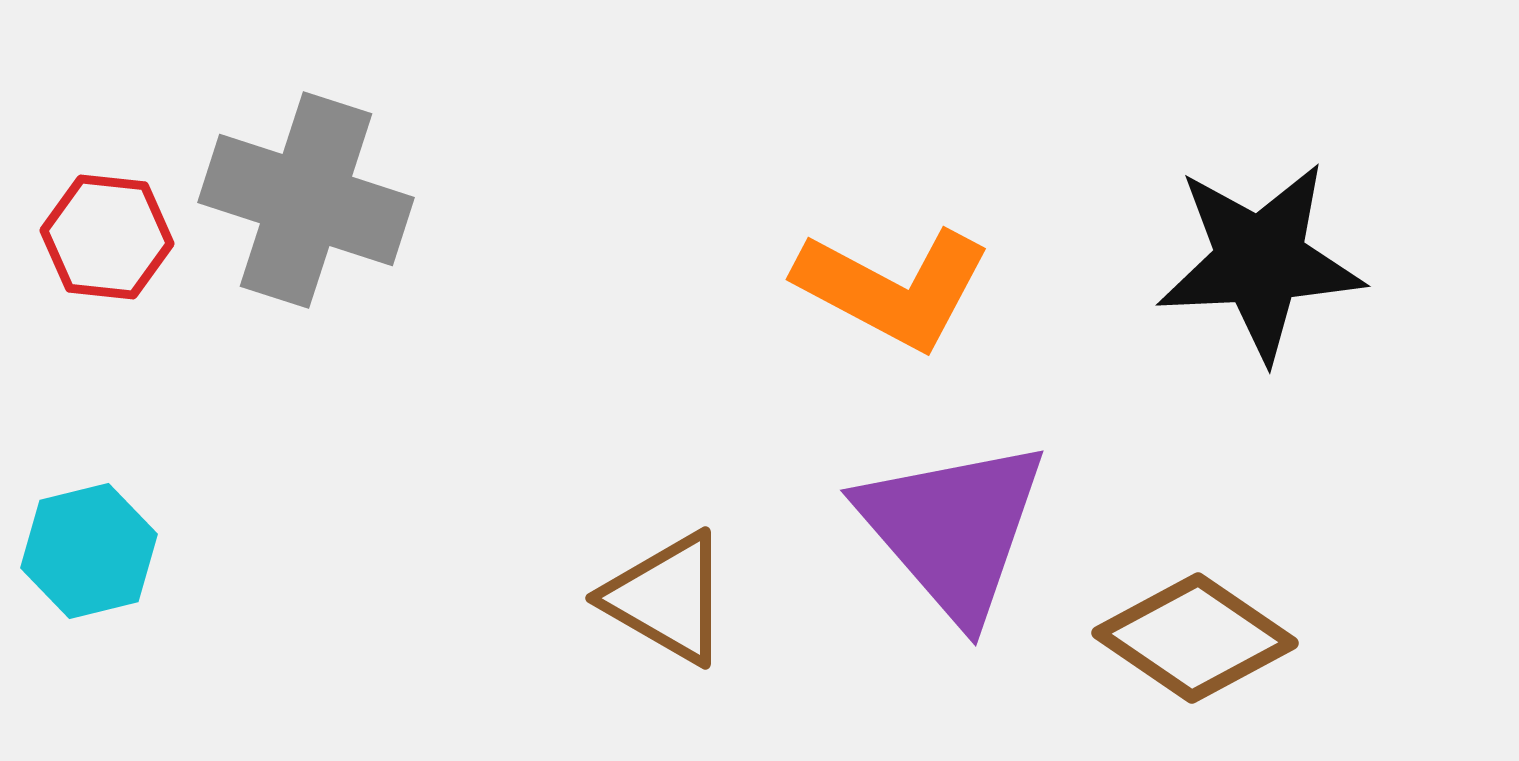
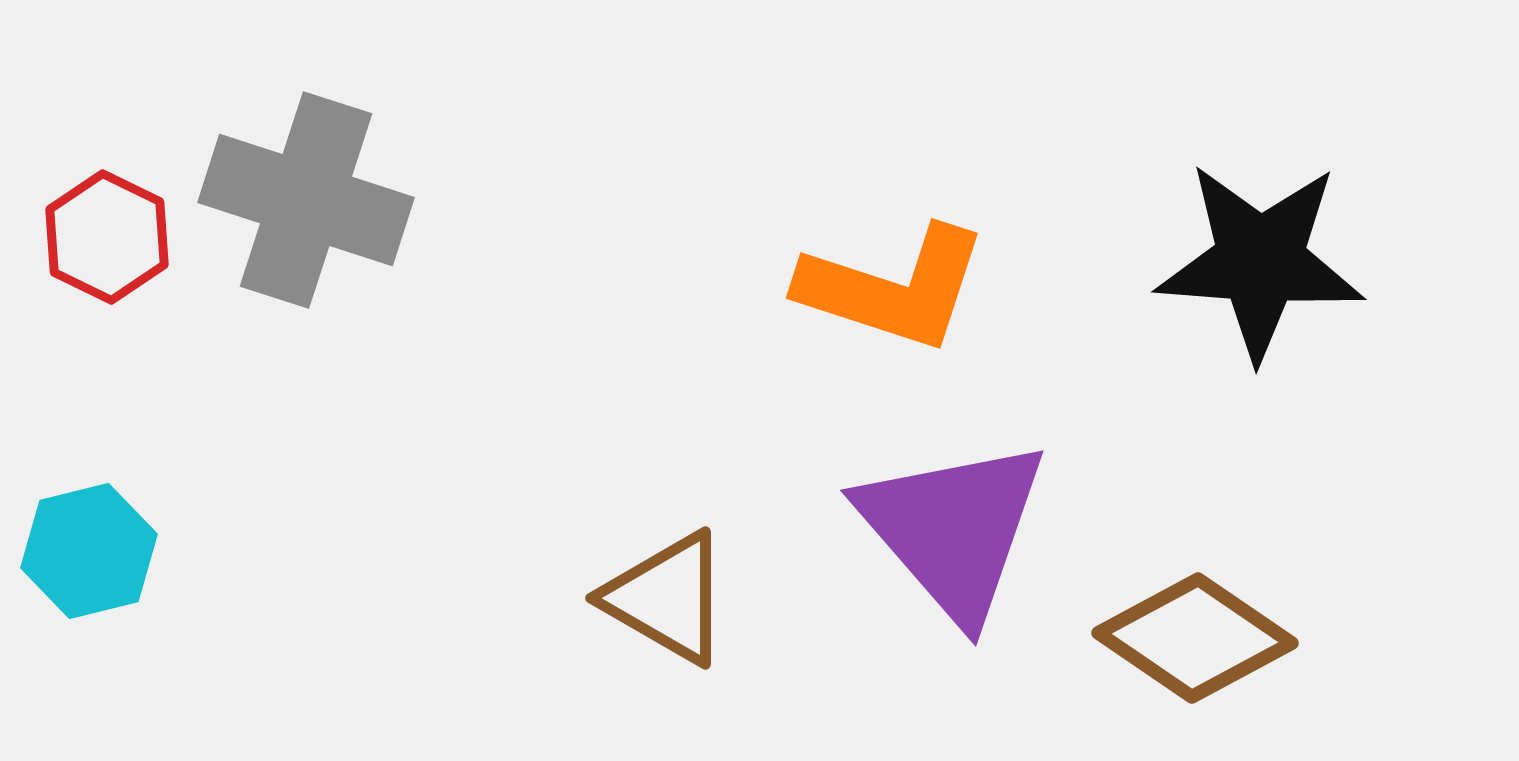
red hexagon: rotated 20 degrees clockwise
black star: rotated 7 degrees clockwise
orange L-shape: rotated 10 degrees counterclockwise
